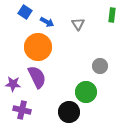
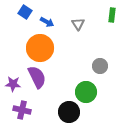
orange circle: moved 2 px right, 1 px down
